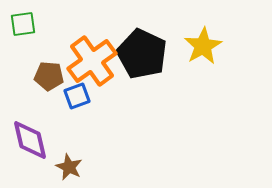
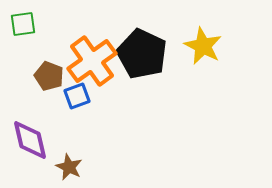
yellow star: rotated 15 degrees counterclockwise
brown pentagon: rotated 16 degrees clockwise
